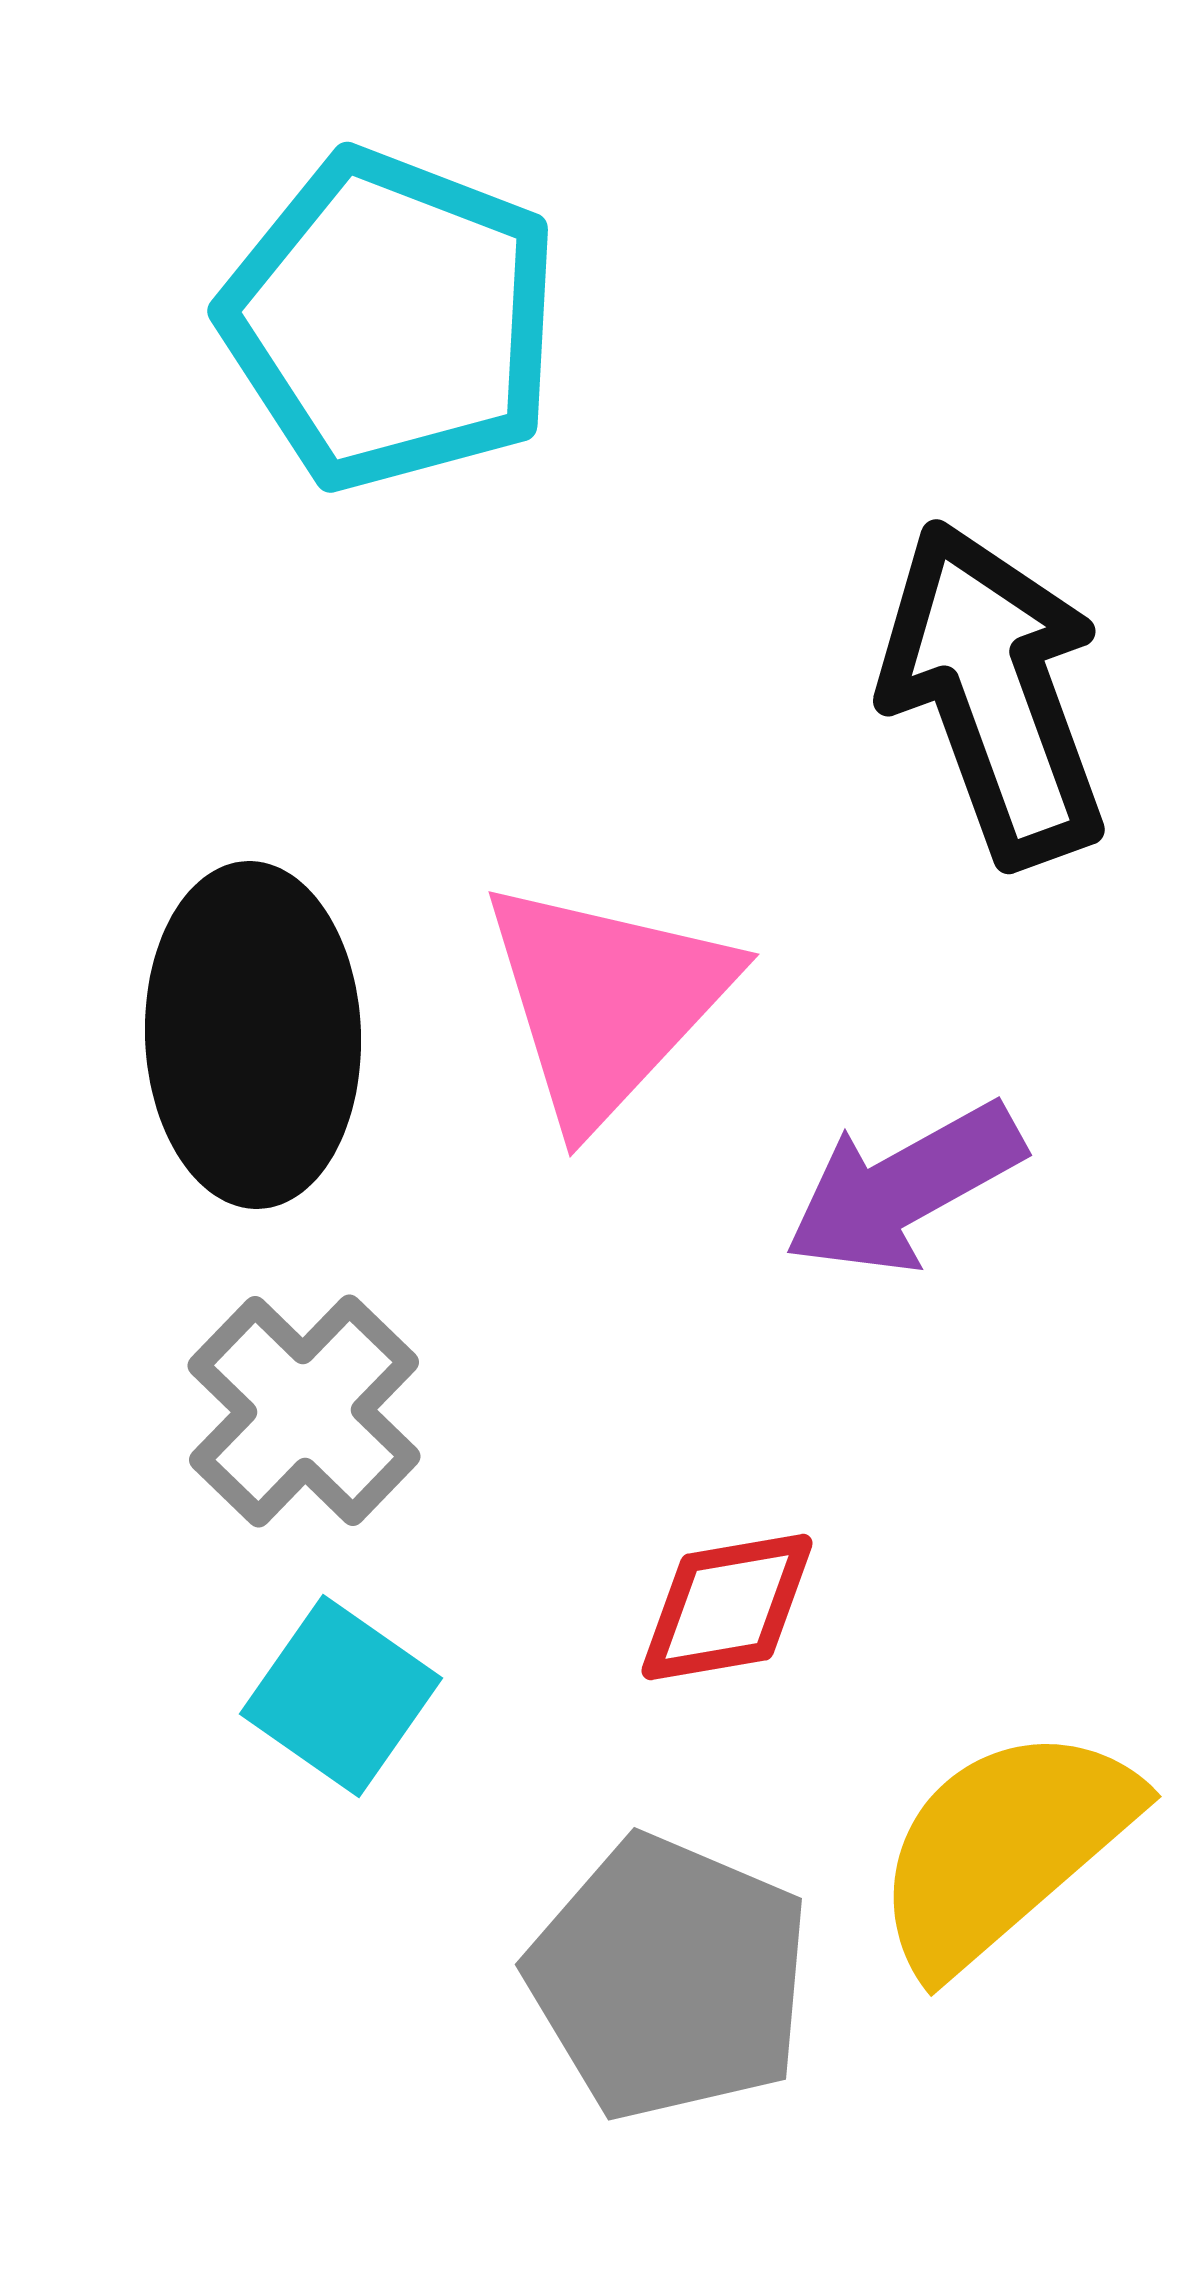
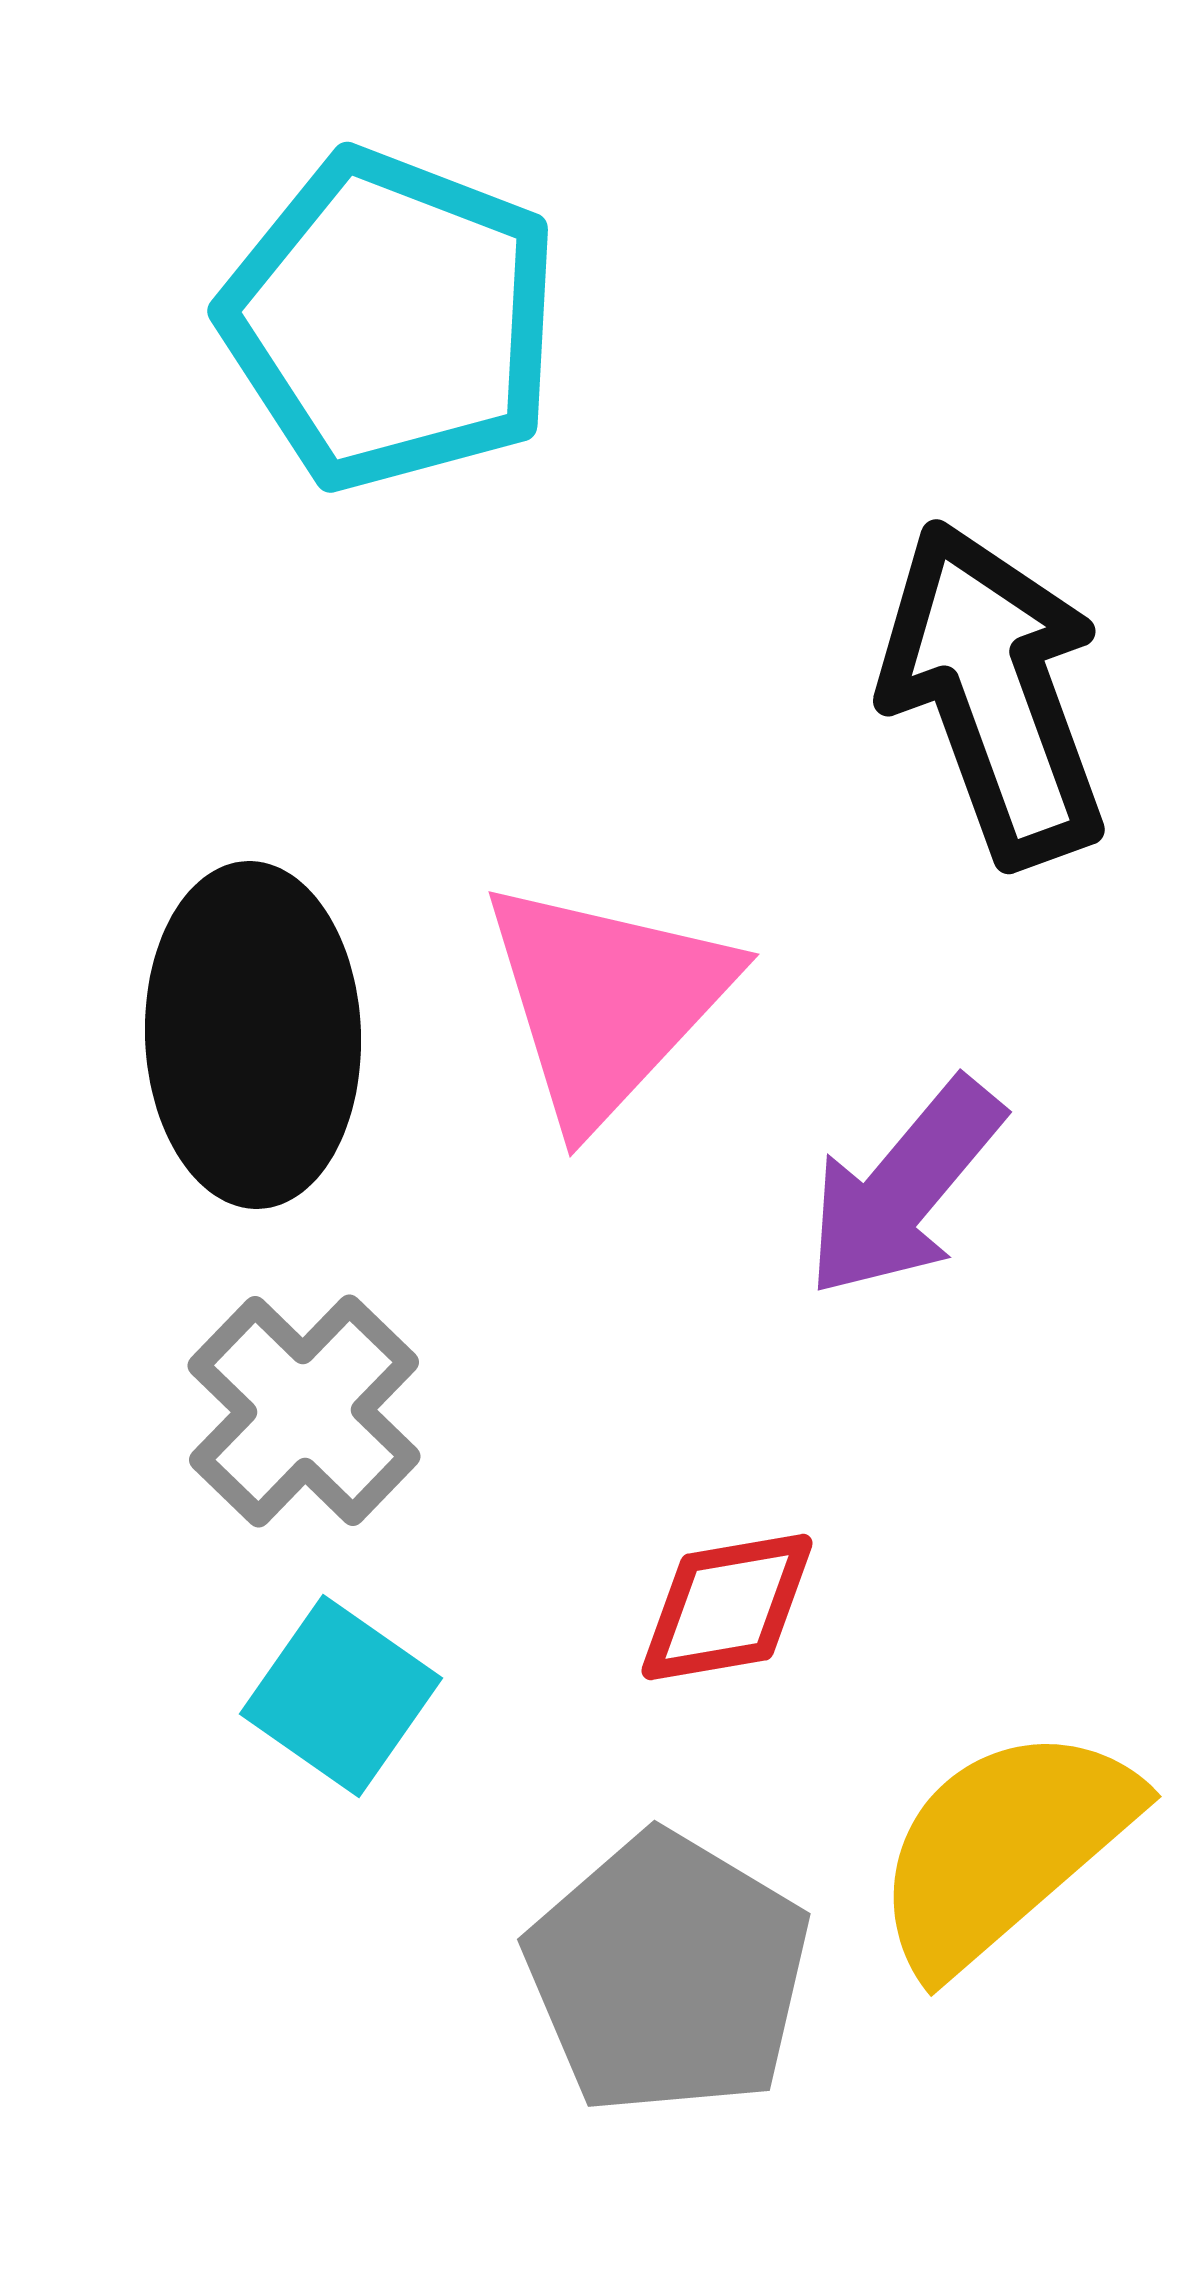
purple arrow: rotated 21 degrees counterclockwise
gray pentagon: moved 1 px left, 4 px up; rotated 8 degrees clockwise
